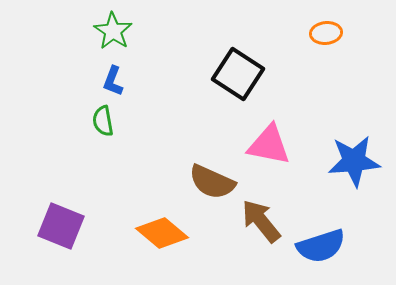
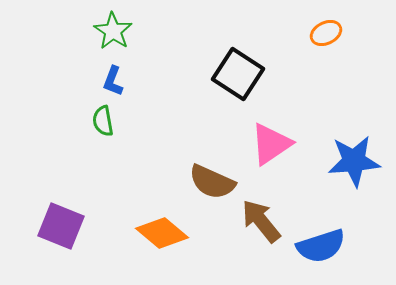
orange ellipse: rotated 20 degrees counterclockwise
pink triangle: moved 2 px right, 1 px up; rotated 45 degrees counterclockwise
